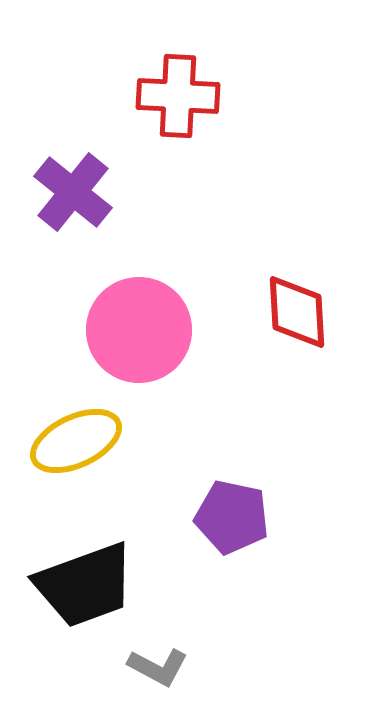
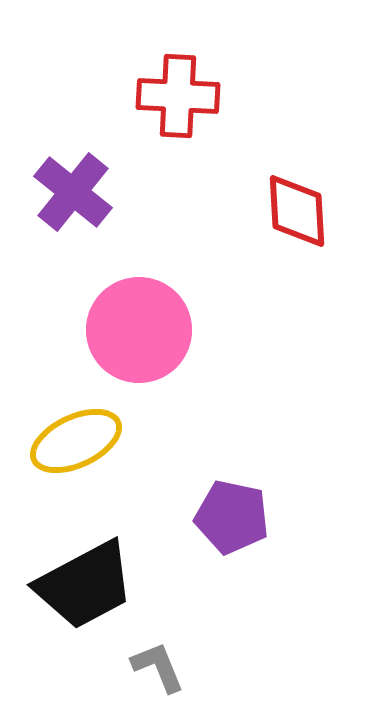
red diamond: moved 101 px up
black trapezoid: rotated 8 degrees counterclockwise
gray L-shape: rotated 140 degrees counterclockwise
